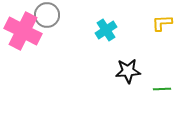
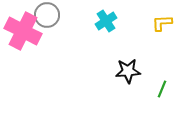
cyan cross: moved 9 px up
green line: rotated 66 degrees counterclockwise
